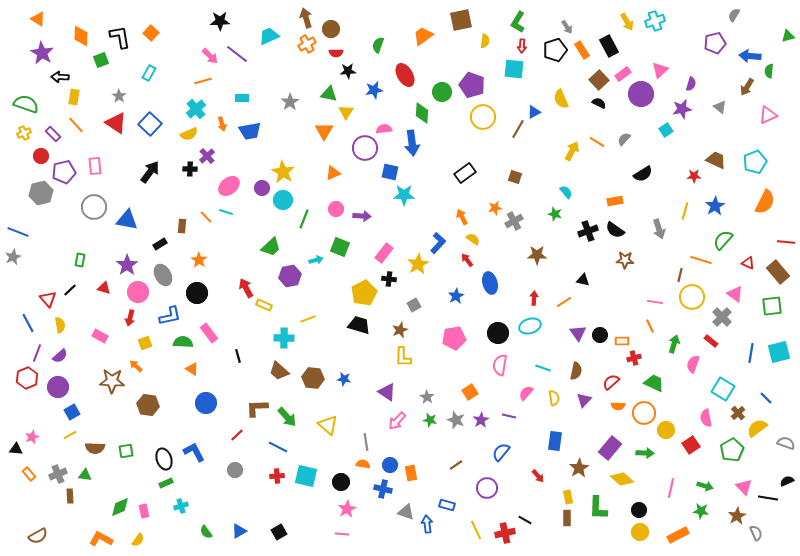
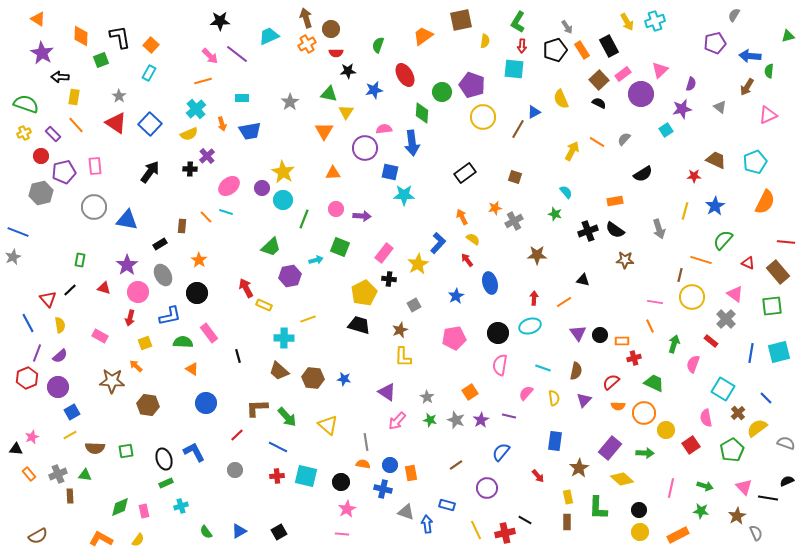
orange square at (151, 33): moved 12 px down
orange triangle at (333, 173): rotated 21 degrees clockwise
gray cross at (722, 317): moved 4 px right, 2 px down
brown rectangle at (567, 518): moved 4 px down
